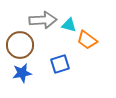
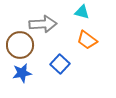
gray arrow: moved 4 px down
cyan triangle: moved 13 px right, 13 px up
blue square: rotated 30 degrees counterclockwise
